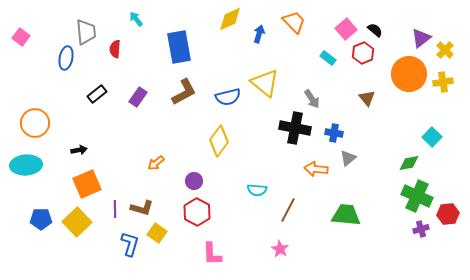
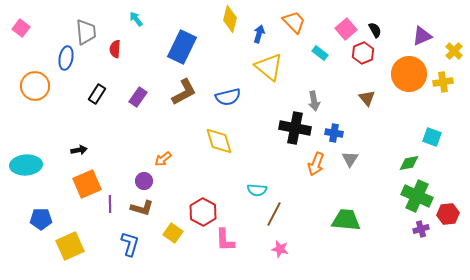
yellow diamond at (230, 19): rotated 52 degrees counterclockwise
black semicircle at (375, 30): rotated 21 degrees clockwise
pink square at (21, 37): moved 9 px up
purple triangle at (421, 38): moved 1 px right, 2 px up; rotated 15 degrees clockwise
blue rectangle at (179, 47): moved 3 px right; rotated 36 degrees clockwise
yellow cross at (445, 50): moved 9 px right, 1 px down
cyan rectangle at (328, 58): moved 8 px left, 5 px up
yellow triangle at (265, 83): moved 4 px right, 16 px up
black rectangle at (97, 94): rotated 18 degrees counterclockwise
gray arrow at (312, 99): moved 2 px right, 2 px down; rotated 24 degrees clockwise
orange circle at (35, 123): moved 37 px up
cyan square at (432, 137): rotated 24 degrees counterclockwise
yellow diamond at (219, 141): rotated 52 degrees counterclockwise
gray triangle at (348, 158): moved 2 px right, 1 px down; rotated 18 degrees counterclockwise
orange arrow at (156, 163): moved 7 px right, 4 px up
orange arrow at (316, 169): moved 5 px up; rotated 75 degrees counterclockwise
purple circle at (194, 181): moved 50 px left
purple line at (115, 209): moved 5 px left, 5 px up
brown line at (288, 210): moved 14 px left, 4 px down
red hexagon at (197, 212): moved 6 px right
green trapezoid at (346, 215): moved 5 px down
yellow square at (77, 222): moved 7 px left, 24 px down; rotated 20 degrees clockwise
yellow square at (157, 233): moved 16 px right
pink star at (280, 249): rotated 18 degrees counterclockwise
pink L-shape at (212, 254): moved 13 px right, 14 px up
